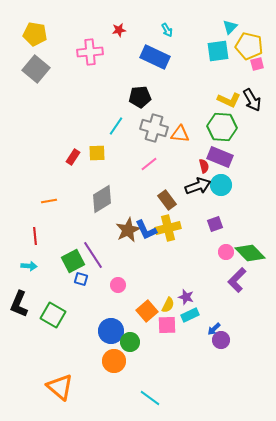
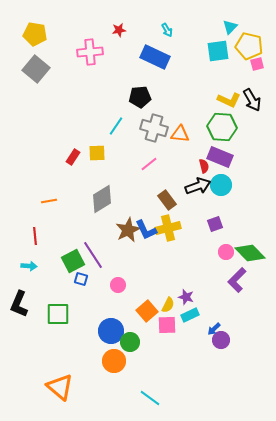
green square at (53, 315): moved 5 px right, 1 px up; rotated 30 degrees counterclockwise
